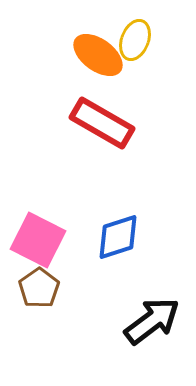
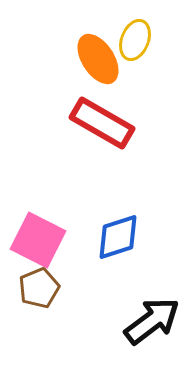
orange ellipse: moved 4 px down; rotated 21 degrees clockwise
brown pentagon: rotated 12 degrees clockwise
